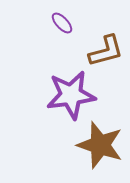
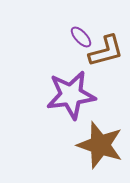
purple ellipse: moved 19 px right, 14 px down
